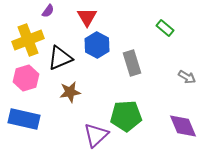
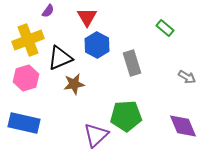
brown star: moved 4 px right, 8 px up
blue rectangle: moved 4 px down
